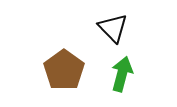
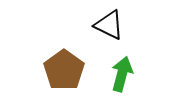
black triangle: moved 4 px left, 3 px up; rotated 20 degrees counterclockwise
